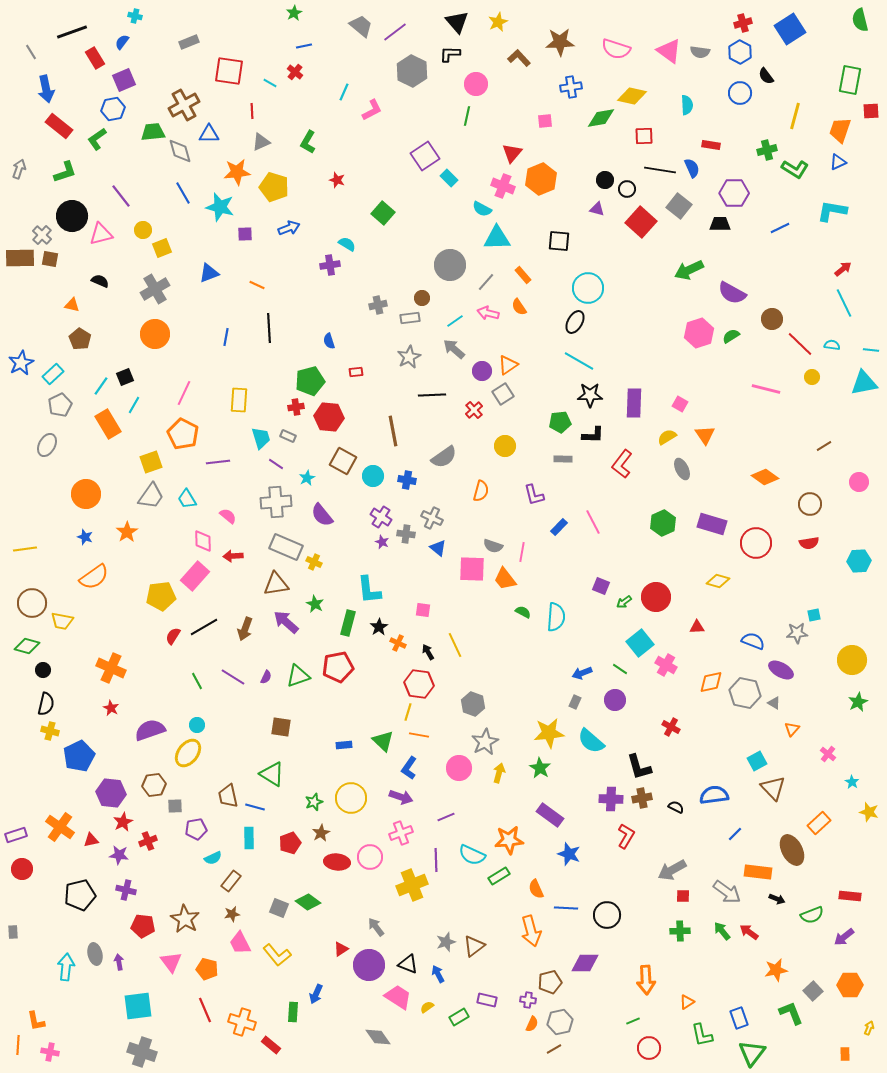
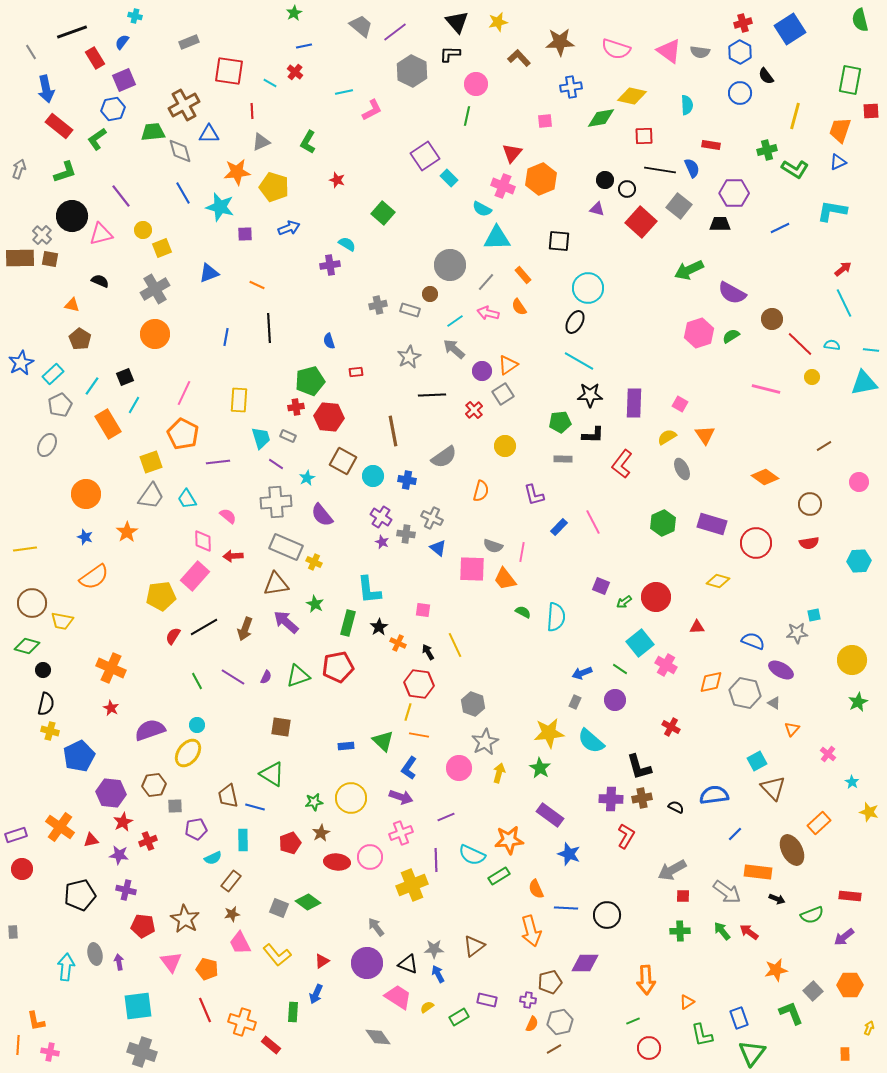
yellow star at (498, 22): rotated 12 degrees clockwise
cyan line at (344, 92): rotated 54 degrees clockwise
brown circle at (422, 298): moved 8 px right, 4 px up
gray rectangle at (410, 318): moved 8 px up; rotated 24 degrees clockwise
cyan line at (101, 386): moved 9 px left
blue rectangle at (344, 745): moved 2 px right, 1 px down
green star at (314, 802): rotated 12 degrees clockwise
cyan rectangle at (249, 838): moved 6 px left, 2 px down
gray star at (446, 942): moved 12 px left, 7 px down; rotated 18 degrees clockwise
red triangle at (341, 949): moved 19 px left, 12 px down
purple circle at (369, 965): moved 2 px left, 2 px up
